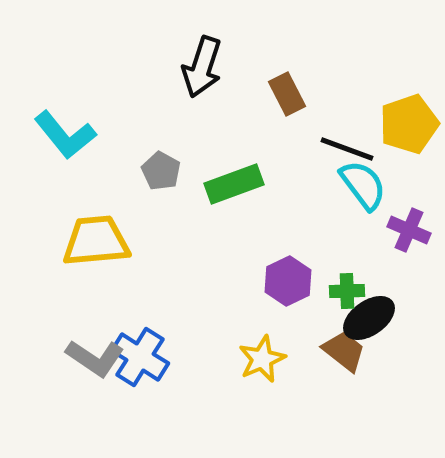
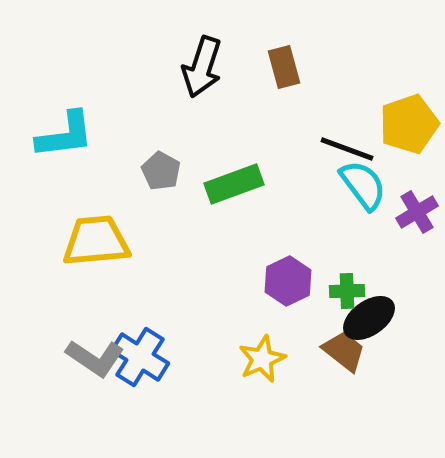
brown rectangle: moved 3 px left, 27 px up; rotated 12 degrees clockwise
cyan L-shape: rotated 58 degrees counterclockwise
purple cross: moved 8 px right, 18 px up; rotated 36 degrees clockwise
